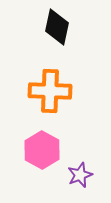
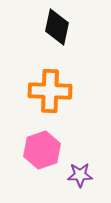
pink hexagon: rotated 12 degrees clockwise
purple star: rotated 20 degrees clockwise
